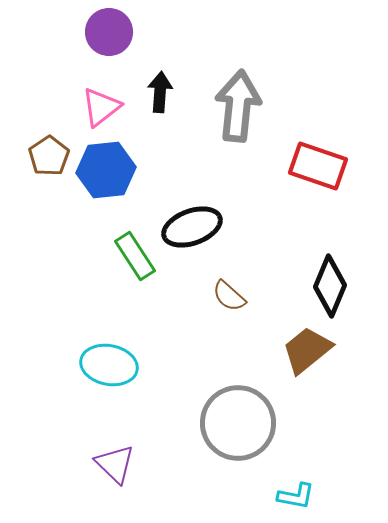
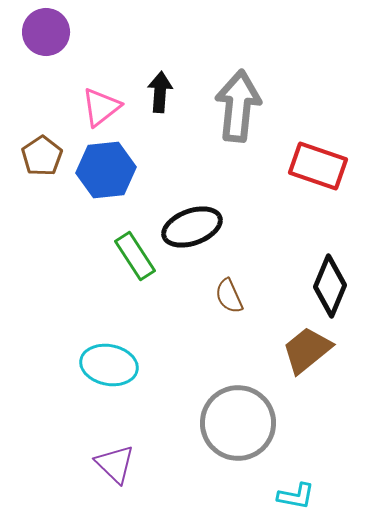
purple circle: moved 63 px left
brown pentagon: moved 7 px left
brown semicircle: rotated 24 degrees clockwise
